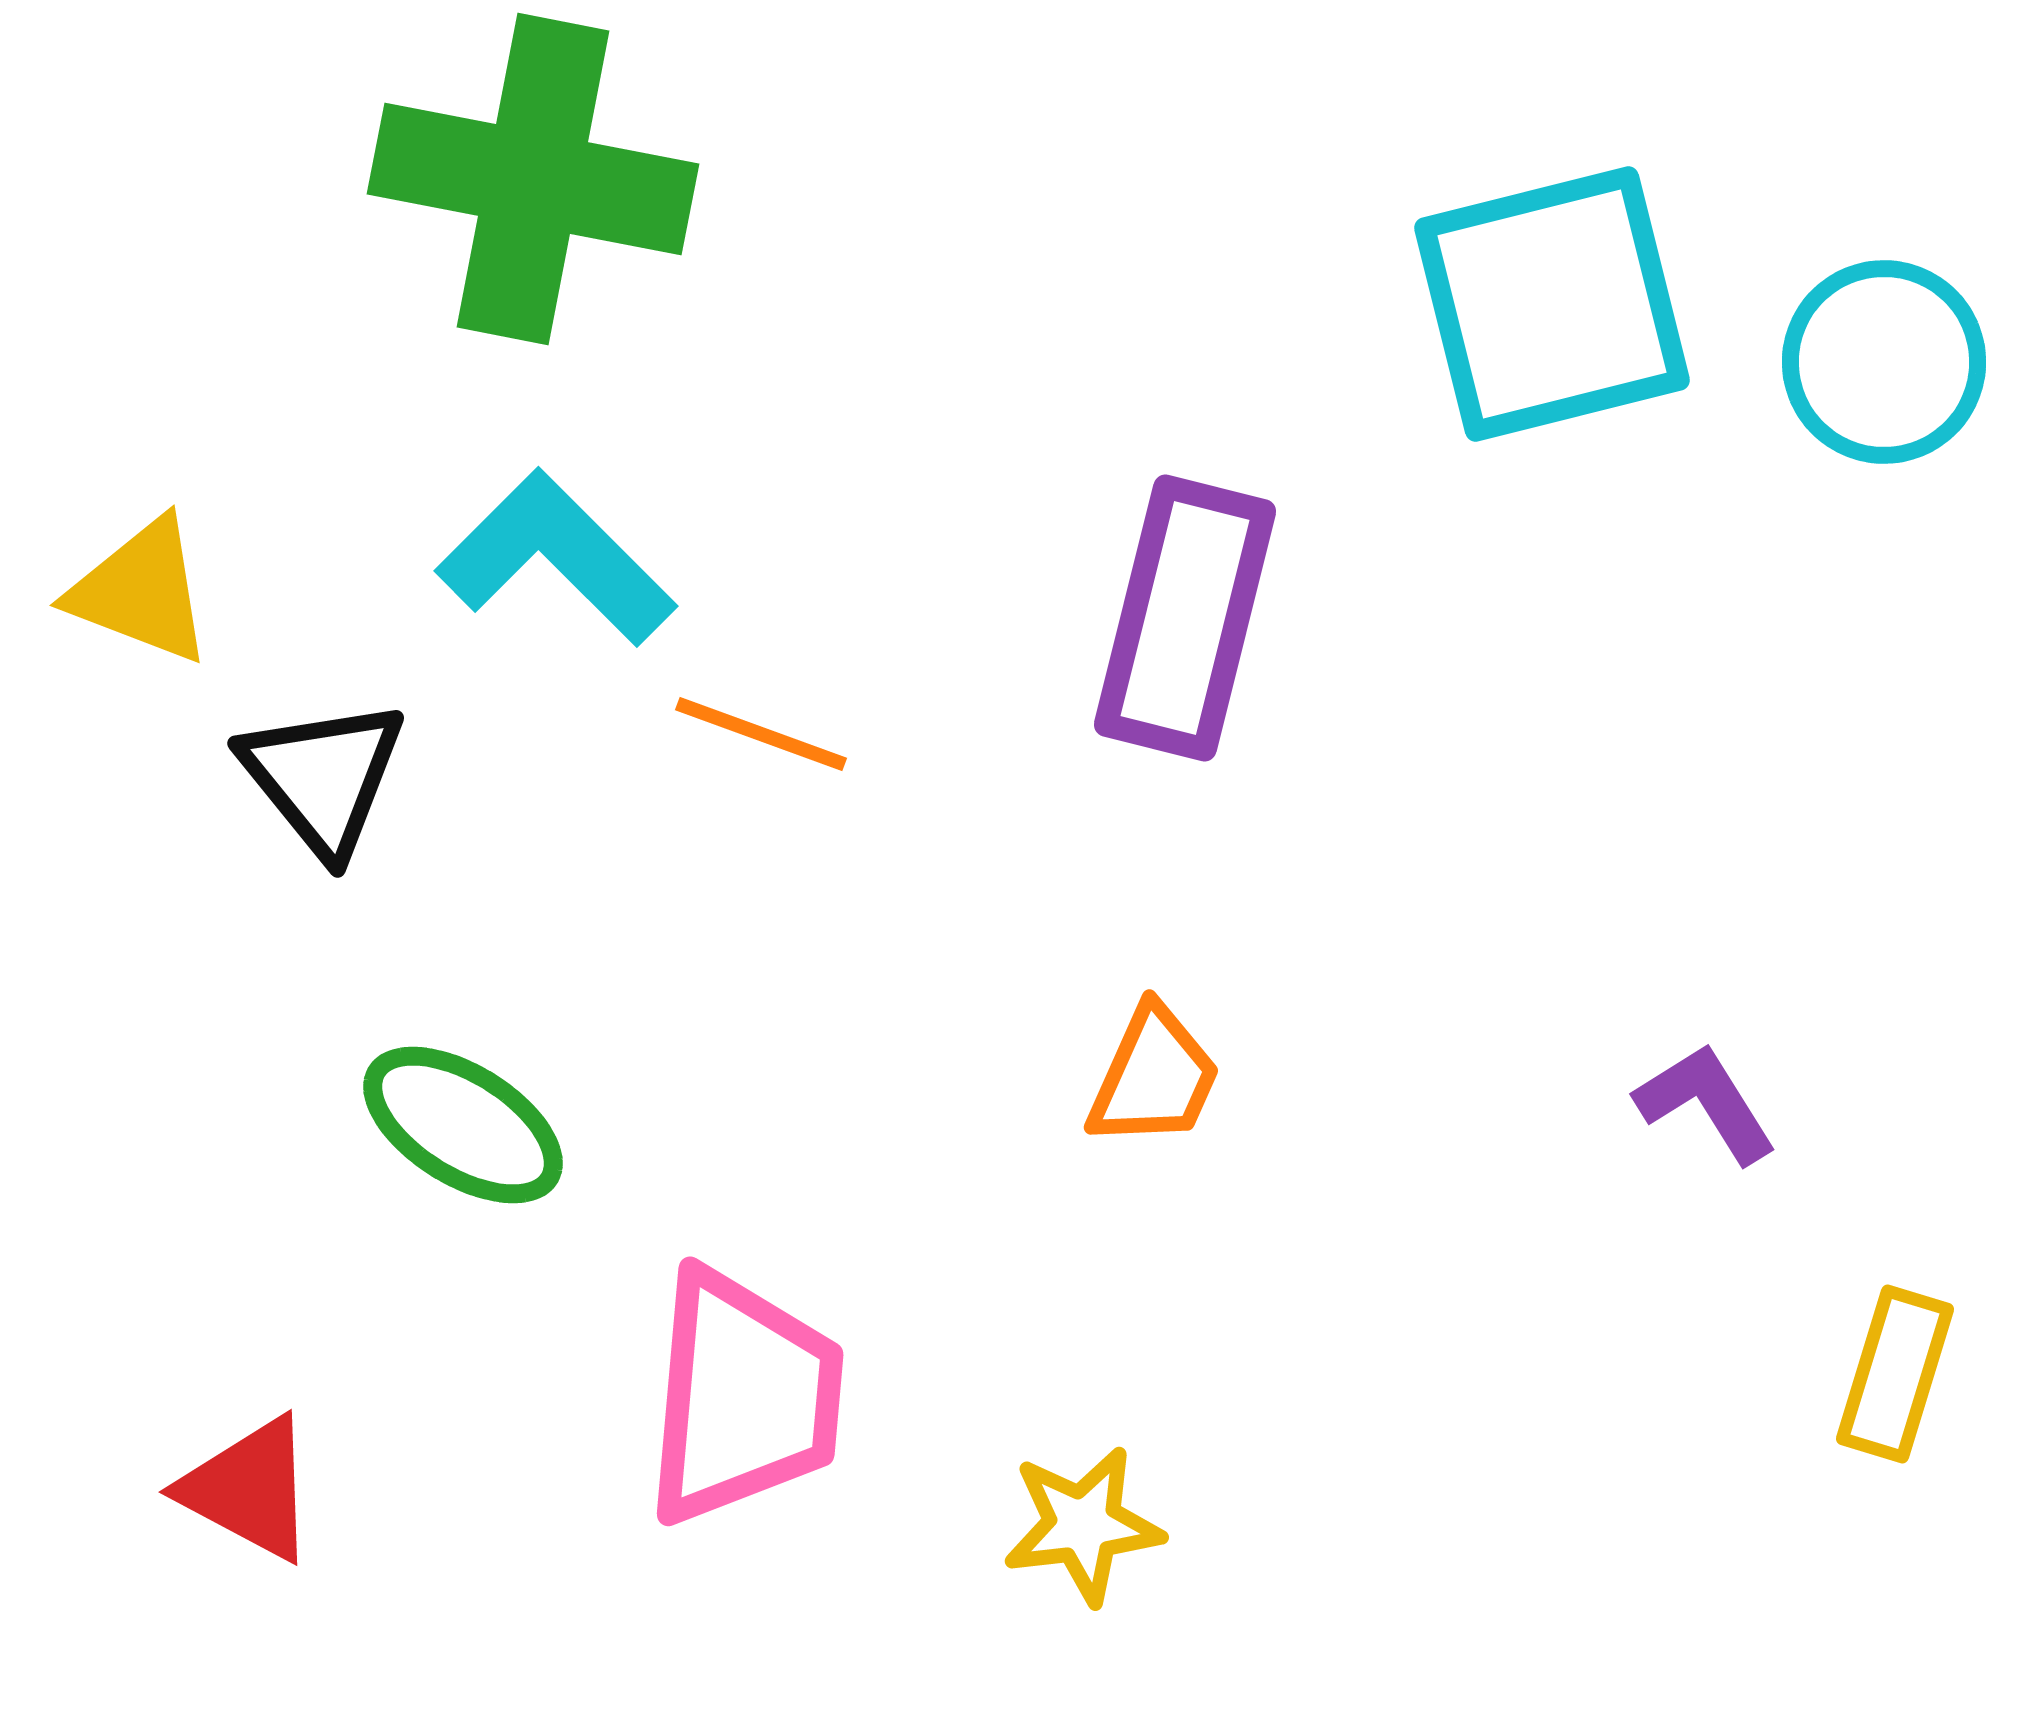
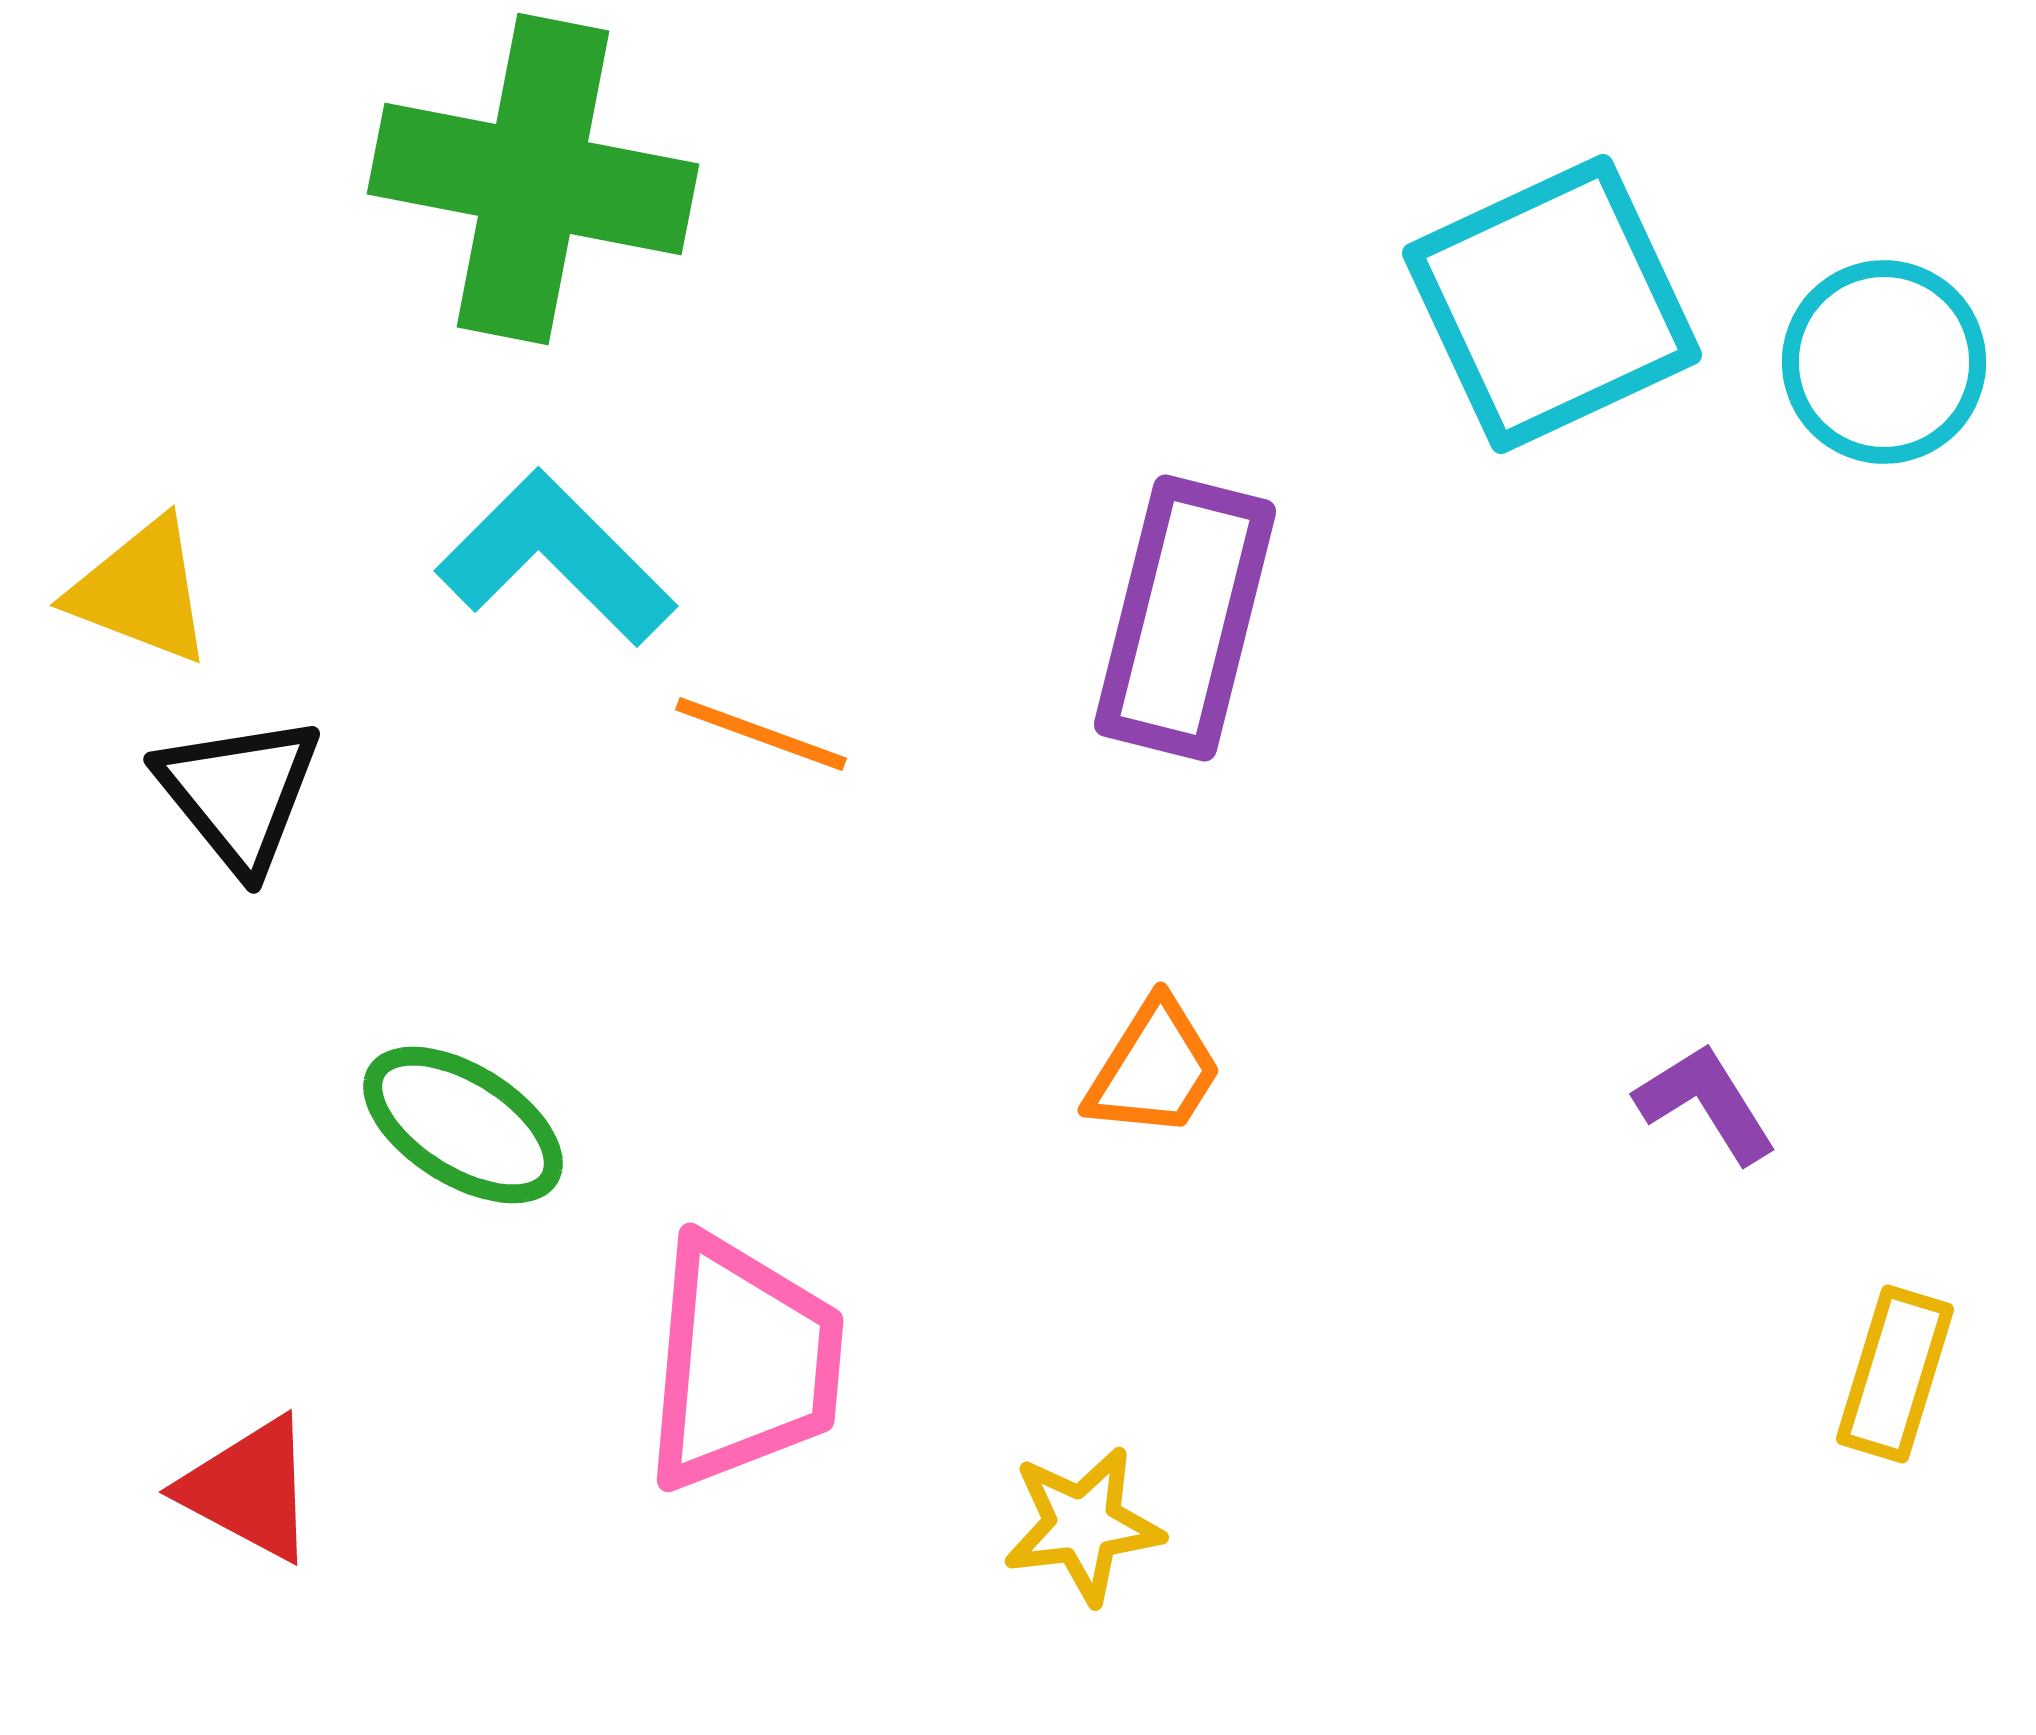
cyan square: rotated 11 degrees counterclockwise
black triangle: moved 84 px left, 16 px down
orange trapezoid: moved 8 px up; rotated 8 degrees clockwise
pink trapezoid: moved 34 px up
